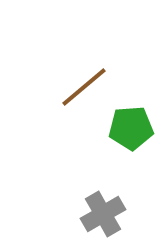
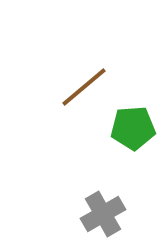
green pentagon: moved 2 px right
